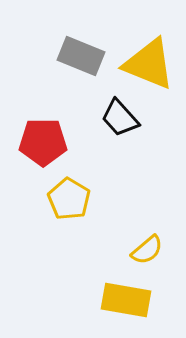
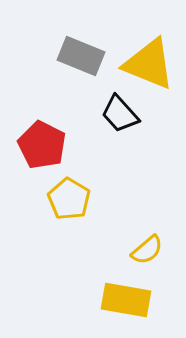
black trapezoid: moved 4 px up
red pentagon: moved 1 px left, 3 px down; rotated 27 degrees clockwise
